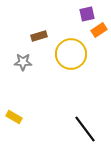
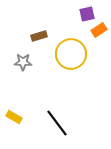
black line: moved 28 px left, 6 px up
